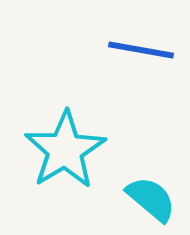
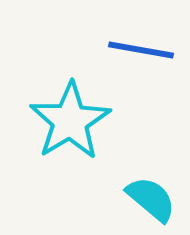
cyan star: moved 5 px right, 29 px up
